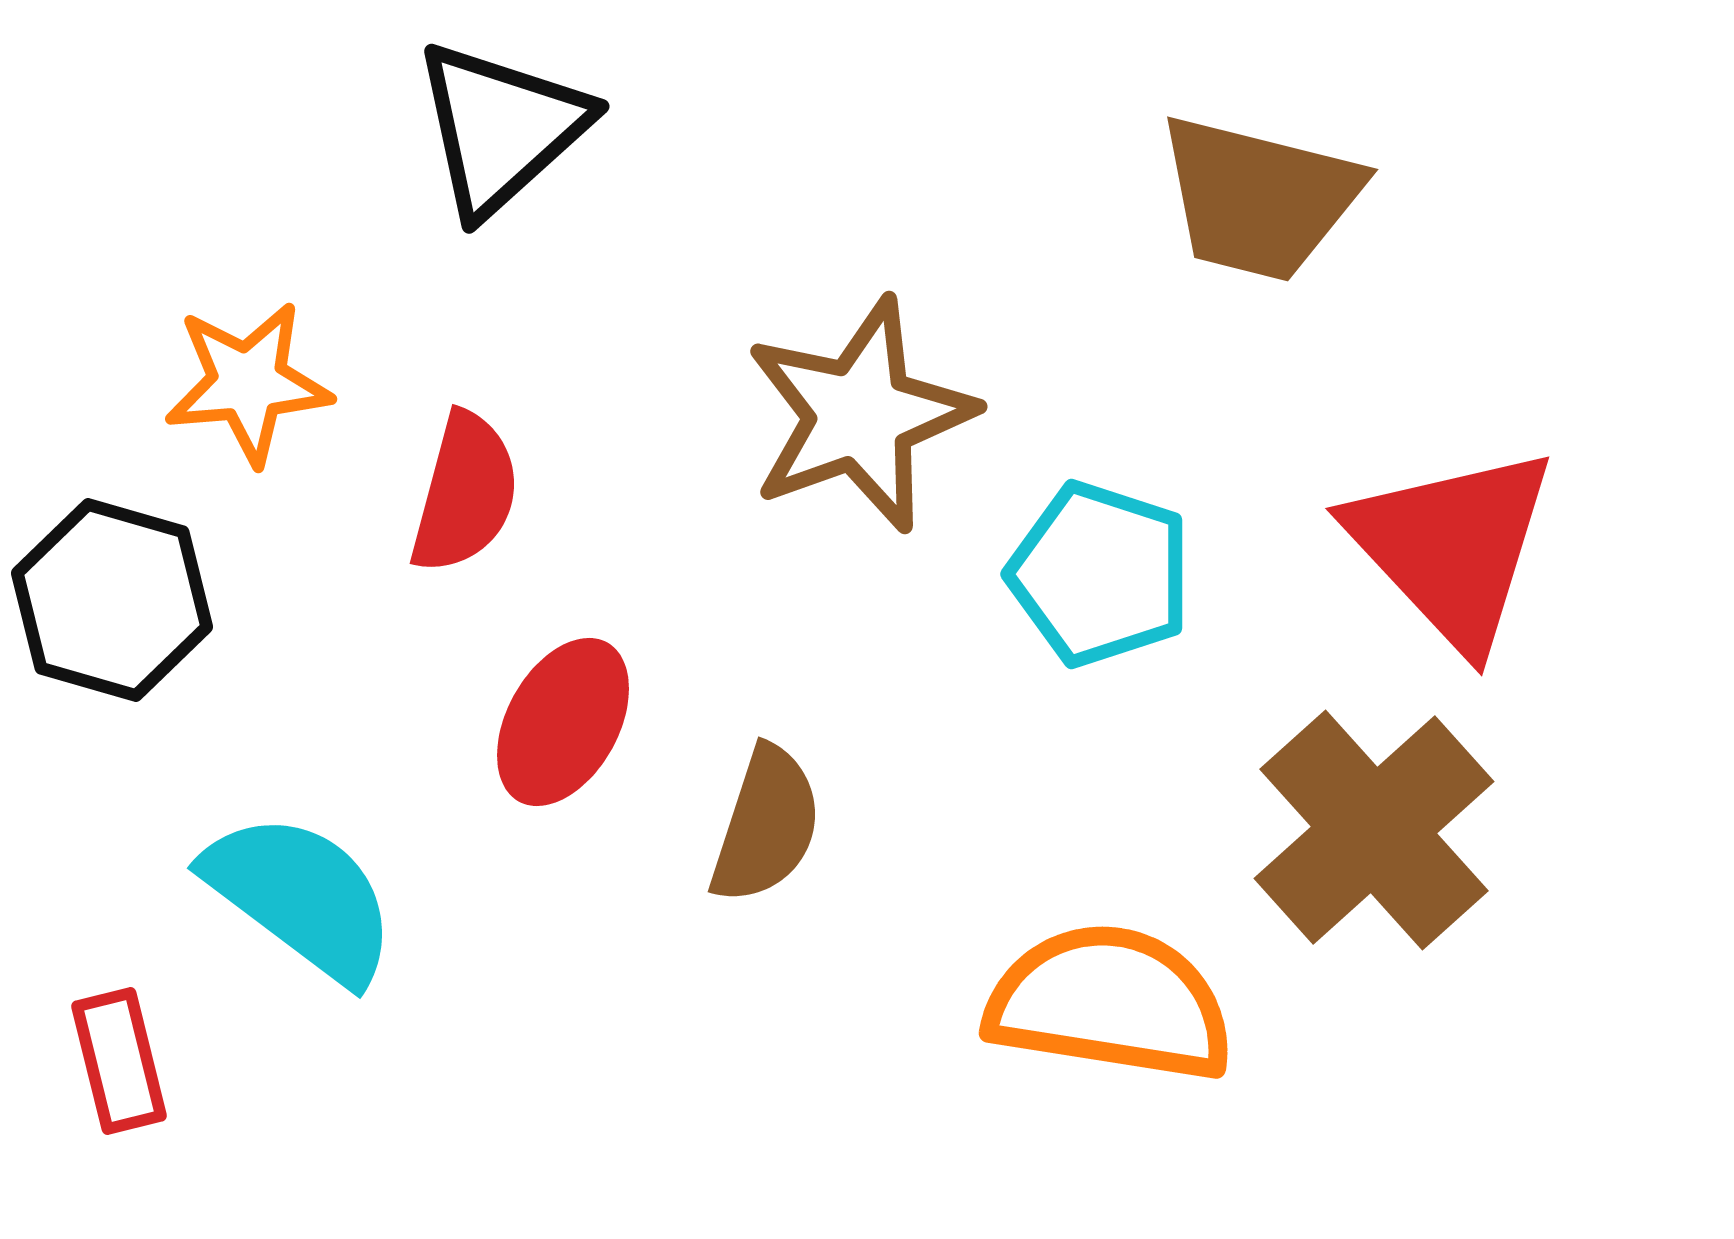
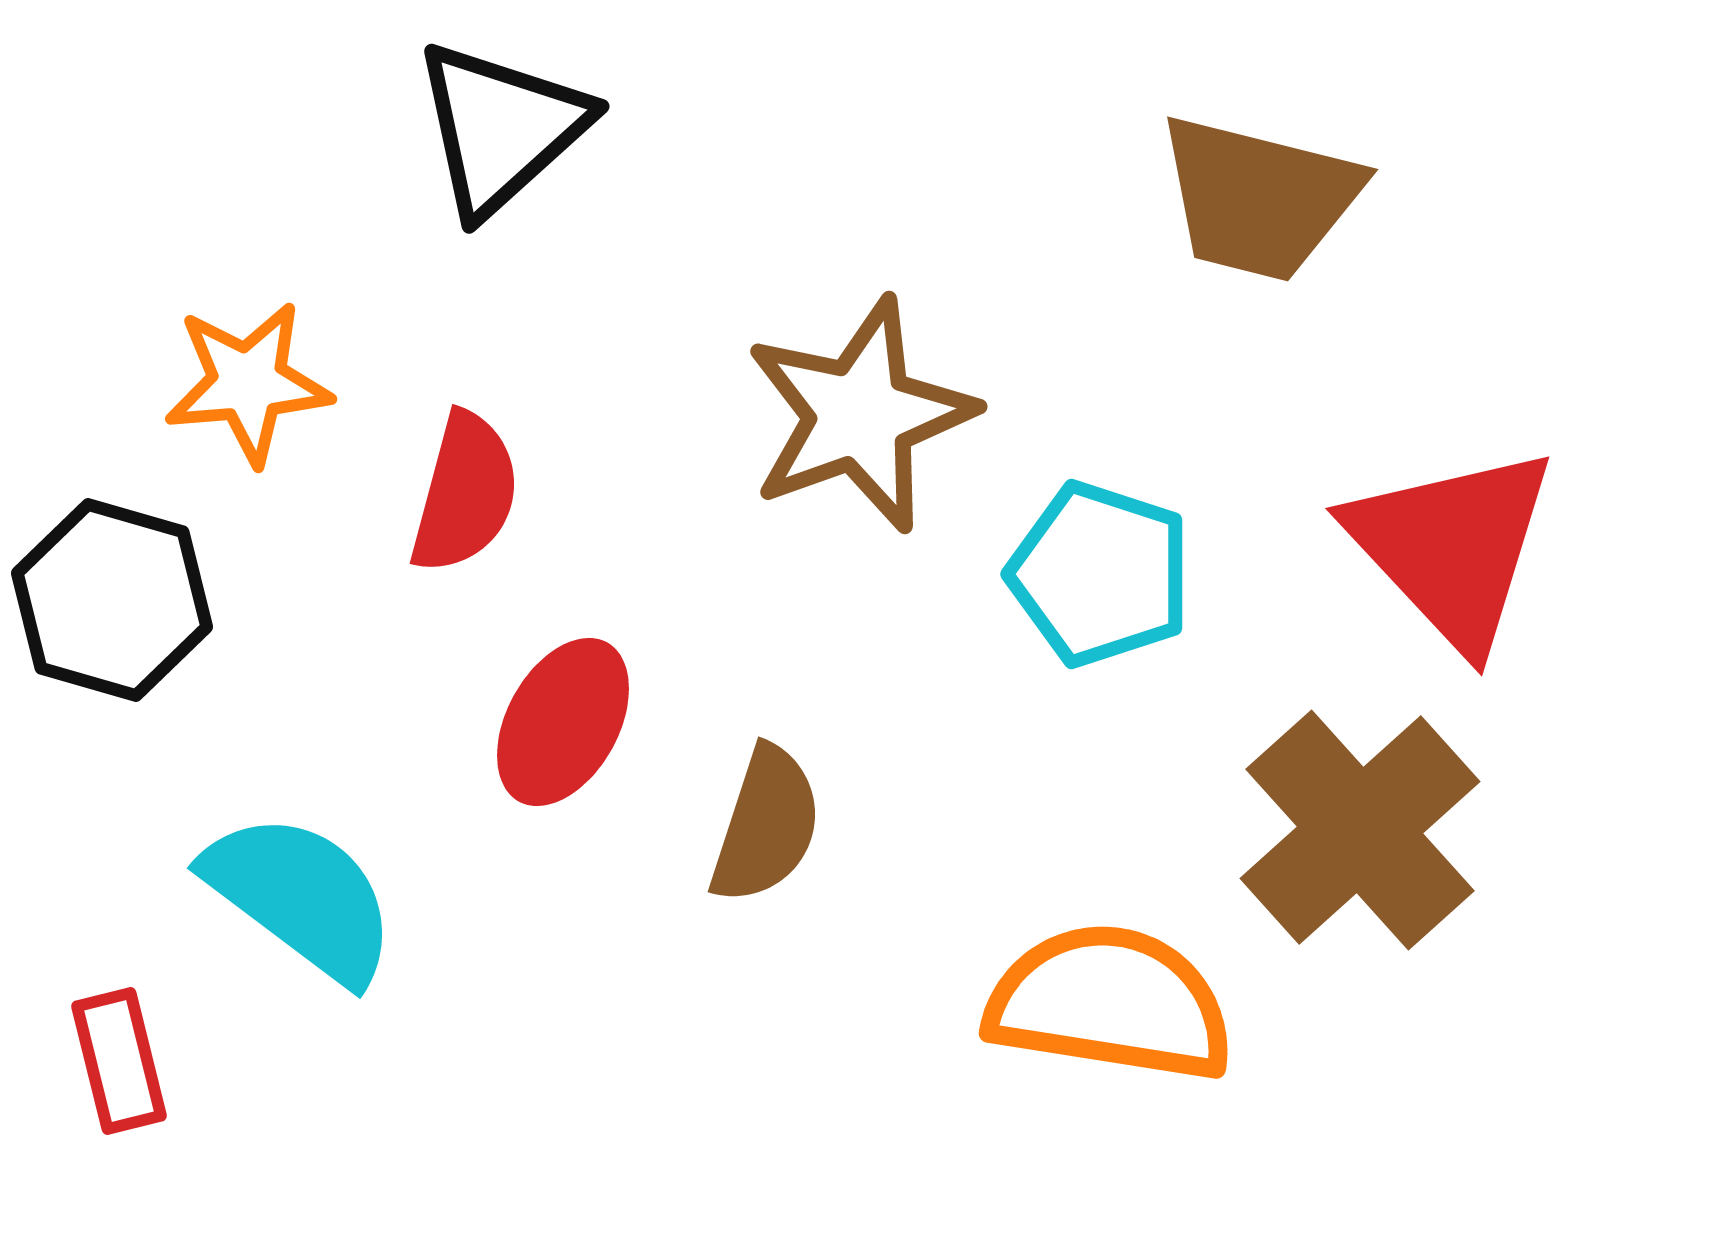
brown cross: moved 14 px left
